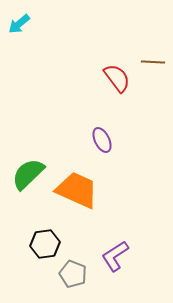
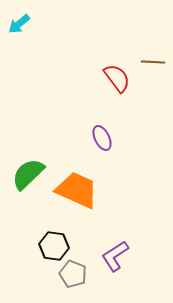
purple ellipse: moved 2 px up
black hexagon: moved 9 px right, 2 px down; rotated 16 degrees clockwise
